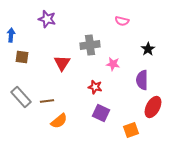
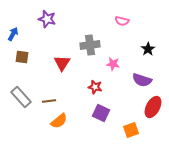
blue arrow: moved 2 px right, 1 px up; rotated 24 degrees clockwise
purple semicircle: rotated 72 degrees counterclockwise
brown line: moved 2 px right
